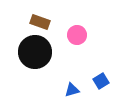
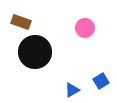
brown rectangle: moved 19 px left
pink circle: moved 8 px right, 7 px up
blue triangle: rotated 14 degrees counterclockwise
